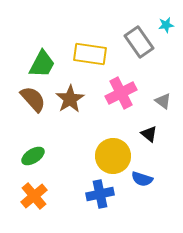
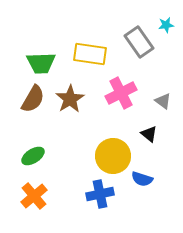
green trapezoid: moved 1 px left, 1 px up; rotated 60 degrees clockwise
brown semicircle: rotated 72 degrees clockwise
